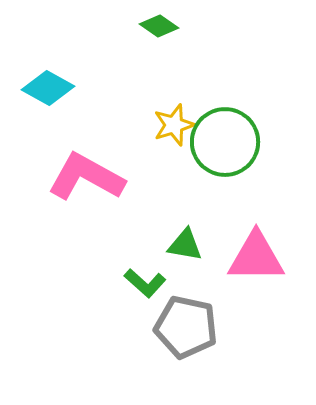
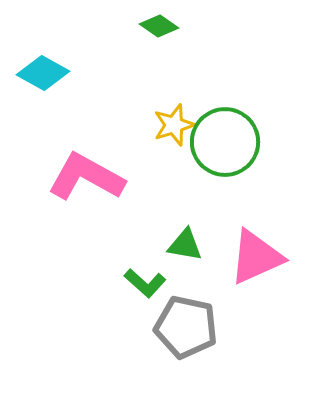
cyan diamond: moved 5 px left, 15 px up
pink triangle: rotated 24 degrees counterclockwise
